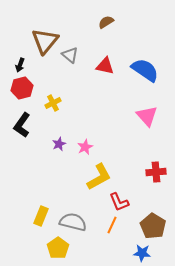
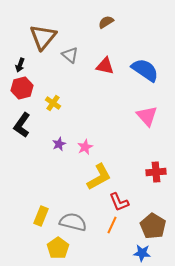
brown triangle: moved 2 px left, 4 px up
yellow cross: rotated 28 degrees counterclockwise
